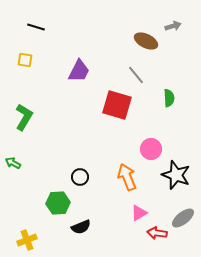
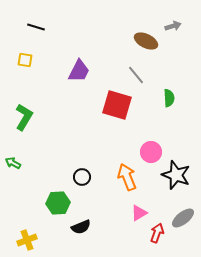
pink circle: moved 3 px down
black circle: moved 2 px right
red arrow: rotated 102 degrees clockwise
